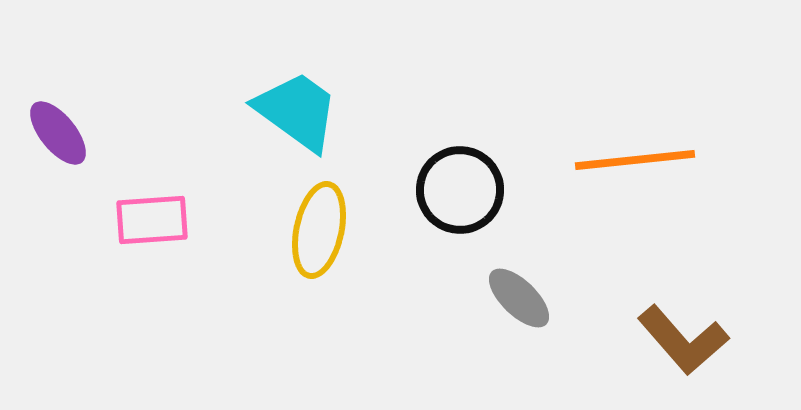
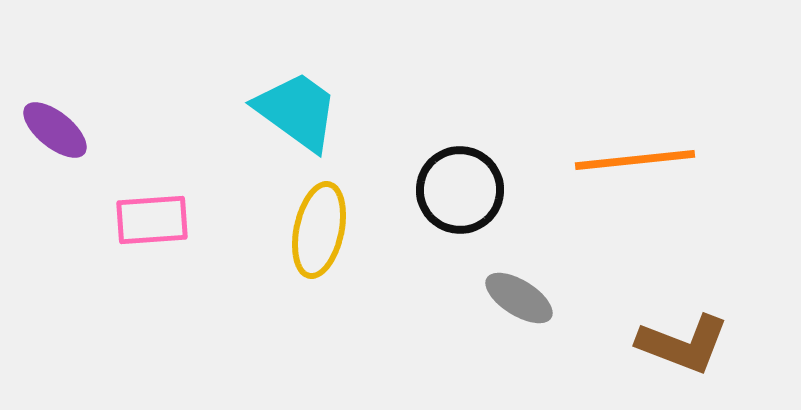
purple ellipse: moved 3 px left, 3 px up; rotated 12 degrees counterclockwise
gray ellipse: rotated 12 degrees counterclockwise
brown L-shape: moved 4 px down; rotated 28 degrees counterclockwise
